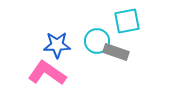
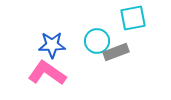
cyan square: moved 6 px right, 3 px up
blue star: moved 5 px left
gray rectangle: rotated 40 degrees counterclockwise
